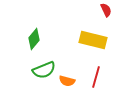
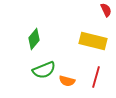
yellow rectangle: moved 1 px down
